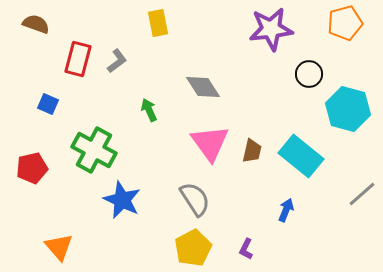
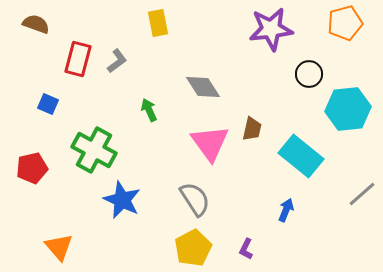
cyan hexagon: rotated 21 degrees counterclockwise
brown trapezoid: moved 22 px up
